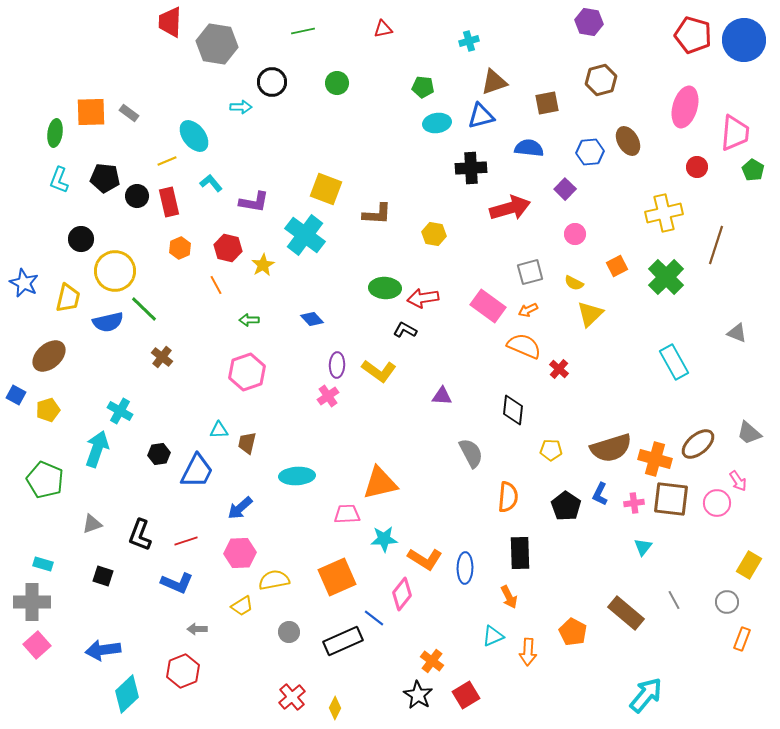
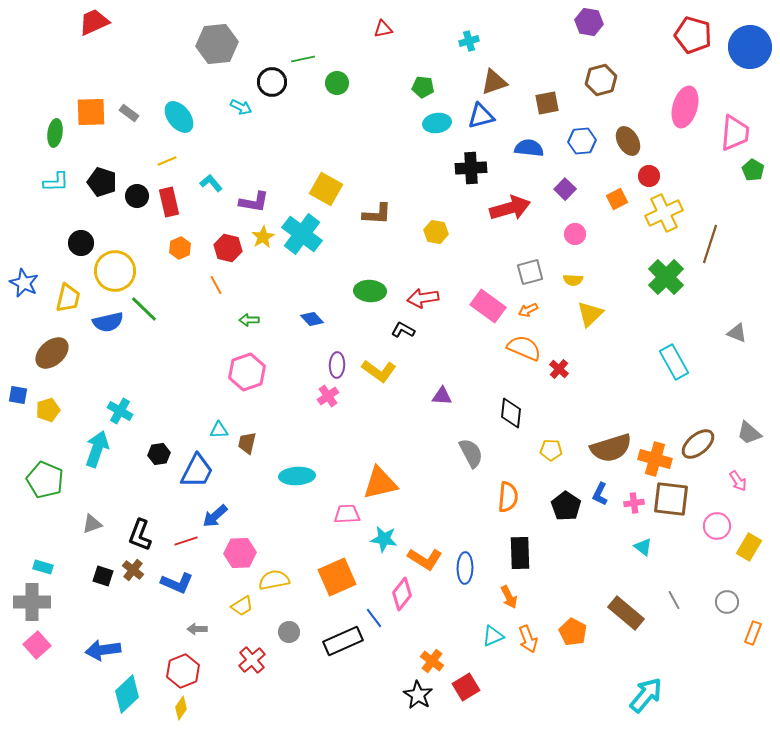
red trapezoid at (170, 22): moved 76 px left; rotated 64 degrees clockwise
green line at (303, 31): moved 28 px down
blue circle at (744, 40): moved 6 px right, 7 px down
gray hexagon at (217, 44): rotated 15 degrees counterclockwise
cyan arrow at (241, 107): rotated 25 degrees clockwise
cyan ellipse at (194, 136): moved 15 px left, 19 px up
blue hexagon at (590, 152): moved 8 px left, 11 px up
red circle at (697, 167): moved 48 px left, 9 px down
black pentagon at (105, 178): moved 3 px left, 4 px down; rotated 12 degrees clockwise
cyan L-shape at (59, 180): moved 3 px left, 2 px down; rotated 112 degrees counterclockwise
yellow square at (326, 189): rotated 8 degrees clockwise
yellow cross at (664, 213): rotated 12 degrees counterclockwise
yellow hexagon at (434, 234): moved 2 px right, 2 px up
cyan cross at (305, 235): moved 3 px left, 1 px up
black circle at (81, 239): moved 4 px down
brown line at (716, 245): moved 6 px left, 1 px up
yellow star at (263, 265): moved 28 px up
orange square at (617, 266): moved 67 px up
yellow semicircle at (574, 283): moved 1 px left, 3 px up; rotated 24 degrees counterclockwise
green ellipse at (385, 288): moved 15 px left, 3 px down
black L-shape at (405, 330): moved 2 px left
orange semicircle at (524, 346): moved 2 px down
brown ellipse at (49, 356): moved 3 px right, 3 px up
brown cross at (162, 357): moved 29 px left, 213 px down
blue square at (16, 395): moved 2 px right; rotated 18 degrees counterclockwise
black diamond at (513, 410): moved 2 px left, 3 px down
pink circle at (717, 503): moved 23 px down
blue arrow at (240, 508): moved 25 px left, 8 px down
cyan star at (384, 539): rotated 12 degrees clockwise
cyan triangle at (643, 547): rotated 30 degrees counterclockwise
cyan rectangle at (43, 564): moved 3 px down
yellow rectangle at (749, 565): moved 18 px up
blue line at (374, 618): rotated 15 degrees clockwise
orange rectangle at (742, 639): moved 11 px right, 6 px up
orange arrow at (528, 652): moved 13 px up; rotated 24 degrees counterclockwise
red square at (466, 695): moved 8 px up
red cross at (292, 697): moved 40 px left, 37 px up
yellow diamond at (335, 708): moved 154 px left; rotated 10 degrees clockwise
